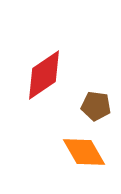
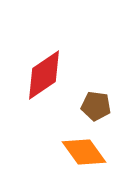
orange diamond: rotated 6 degrees counterclockwise
